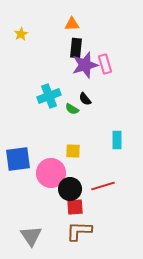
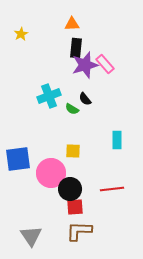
pink rectangle: rotated 24 degrees counterclockwise
red line: moved 9 px right, 3 px down; rotated 10 degrees clockwise
